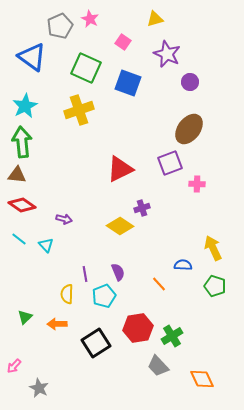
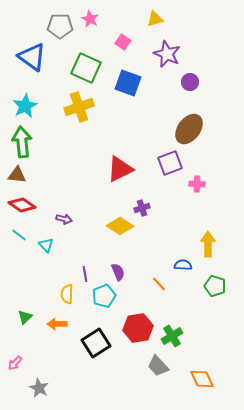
gray pentagon: rotated 25 degrees clockwise
yellow cross: moved 3 px up
cyan line: moved 4 px up
yellow arrow: moved 5 px left, 4 px up; rotated 25 degrees clockwise
pink arrow: moved 1 px right, 3 px up
